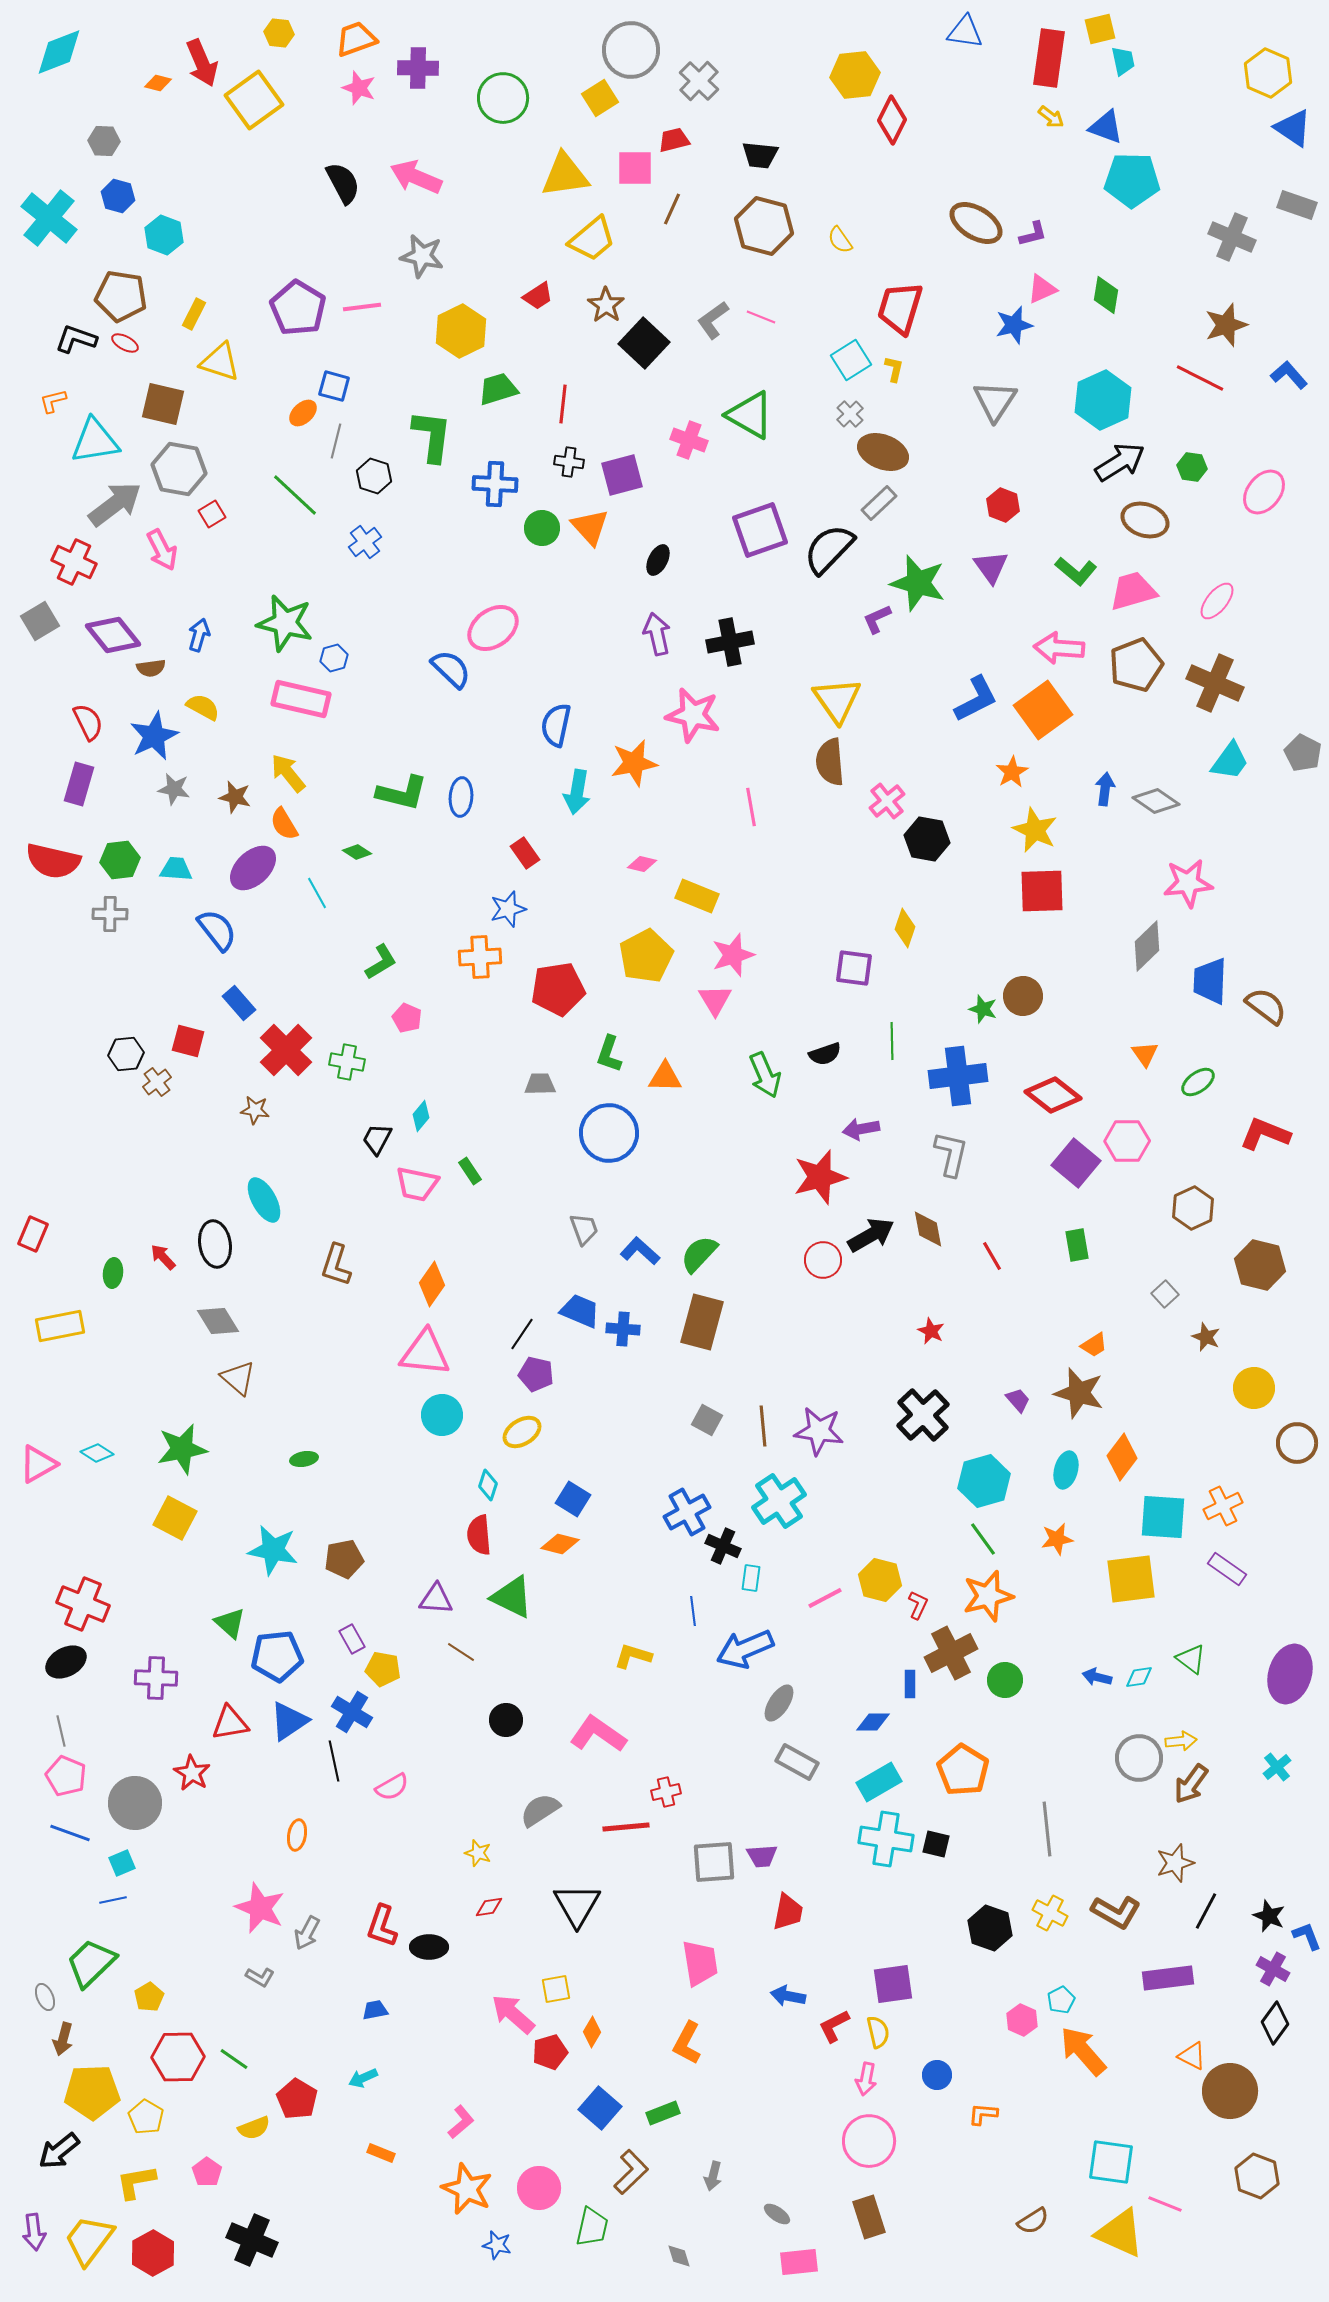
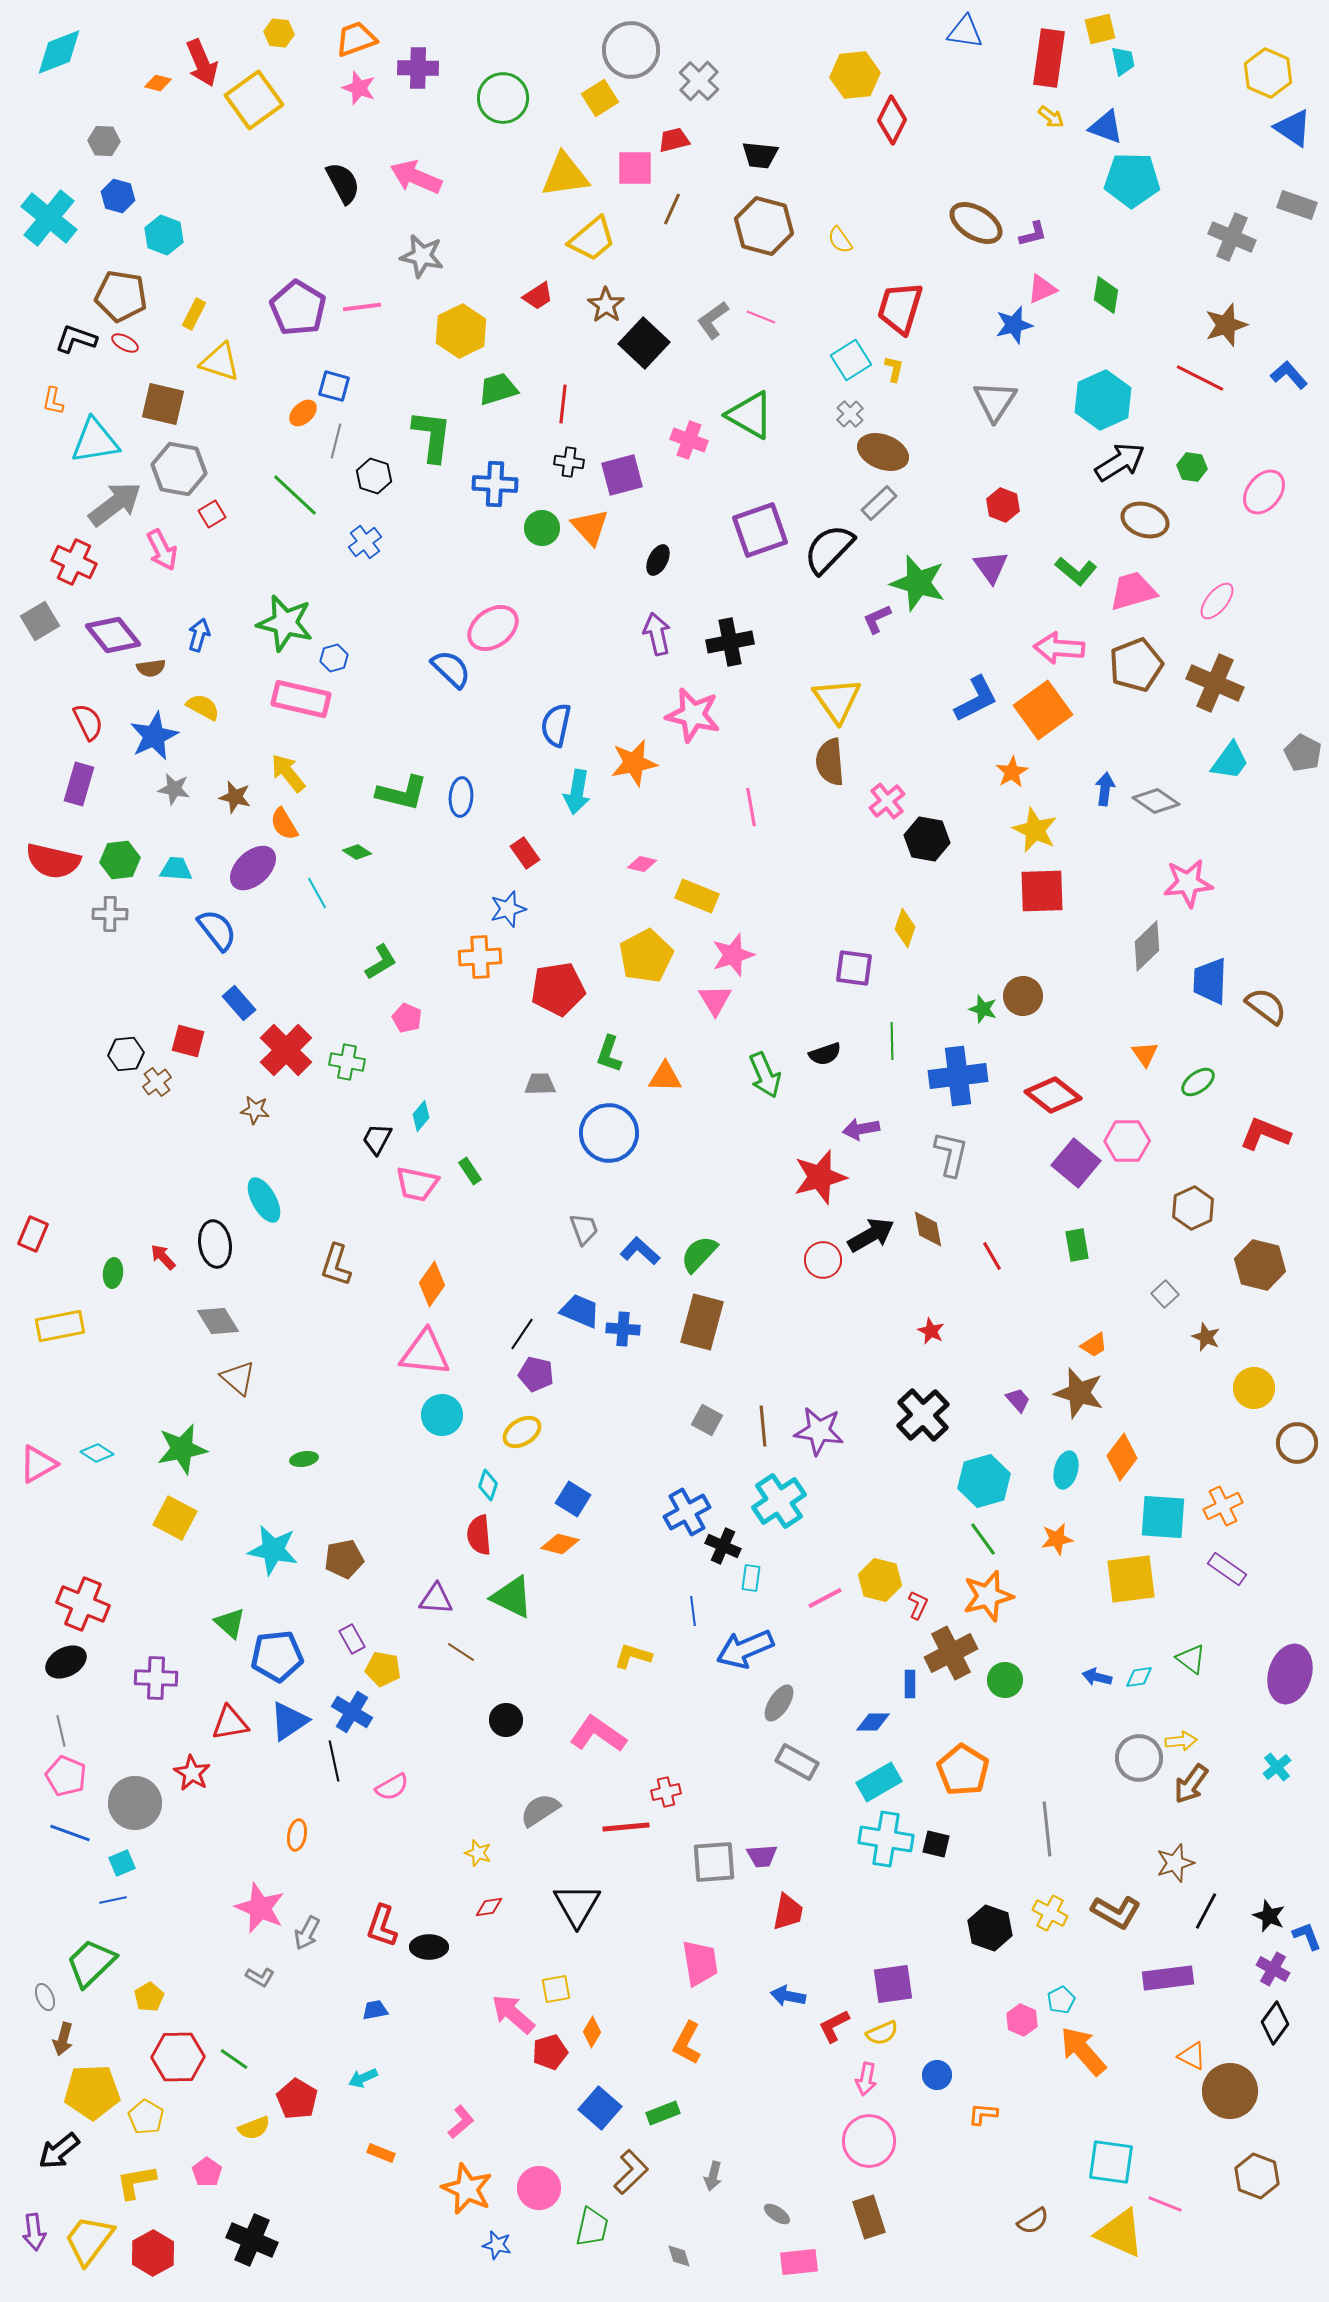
orange L-shape at (53, 401): rotated 64 degrees counterclockwise
yellow semicircle at (878, 2032): moved 4 px right, 1 px down; rotated 80 degrees clockwise
